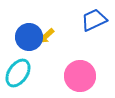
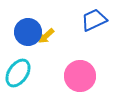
blue circle: moved 1 px left, 5 px up
